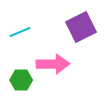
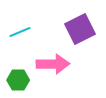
purple square: moved 1 px left, 2 px down
green hexagon: moved 3 px left
